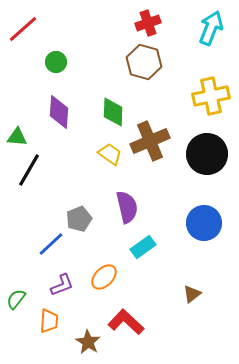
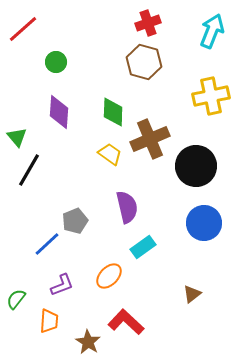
cyan arrow: moved 1 px right, 3 px down
green triangle: rotated 45 degrees clockwise
brown cross: moved 2 px up
black circle: moved 11 px left, 12 px down
gray pentagon: moved 4 px left, 2 px down
blue line: moved 4 px left
orange ellipse: moved 5 px right, 1 px up
